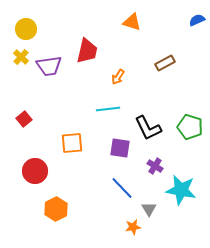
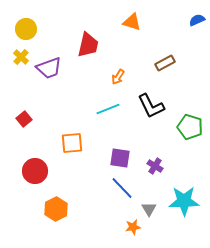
red trapezoid: moved 1 px right, 6 px up
purple trapezoid: moved 2 px down; rotated 12 degrees counterclockwise
cyan line: rotated 15 degrees counterclockwise
black L-shape: moved 3 px right, 22 px up
purple square: moved 10 px down
cyan star: moved 3 px right, 11 px down; rotated 12 degrees counterclockwise
